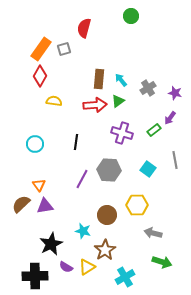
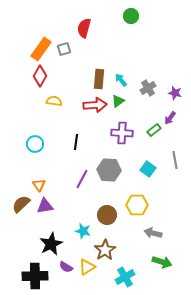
purple cross: rotated 15 degrees counterclockwise
